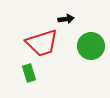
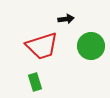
red trapezoid: moved 3 px down
green rectangle: moved 6 px right, 9 px down
